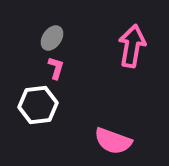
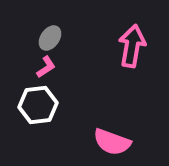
gray ellipse: moved 2 px left
pink L-shape: moved 10 px left, 1 px up; rotated 40 degrees clockwise
pink semicircle: moved 1 px left, 1 px down
